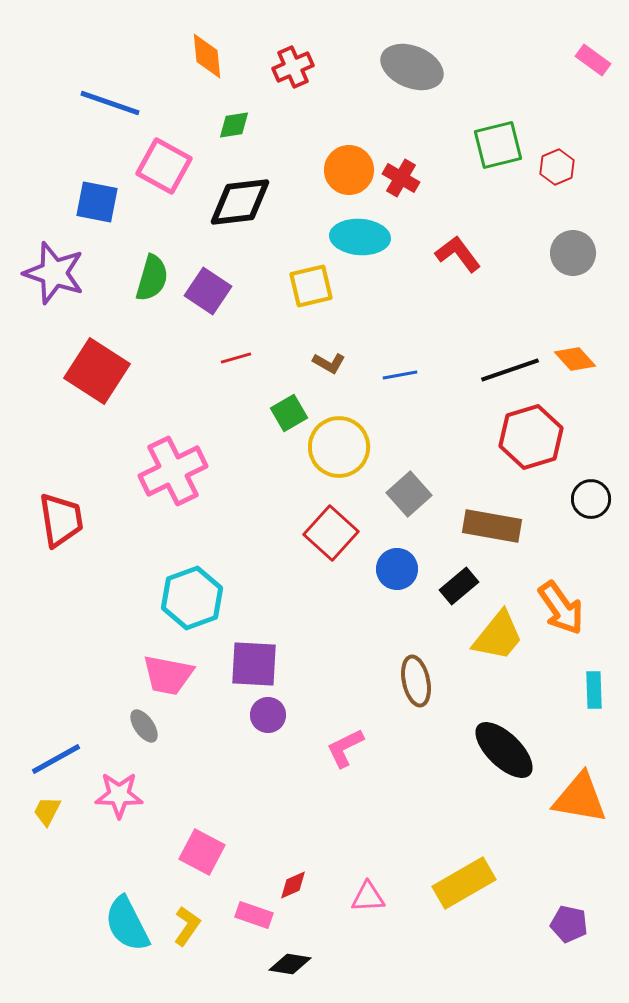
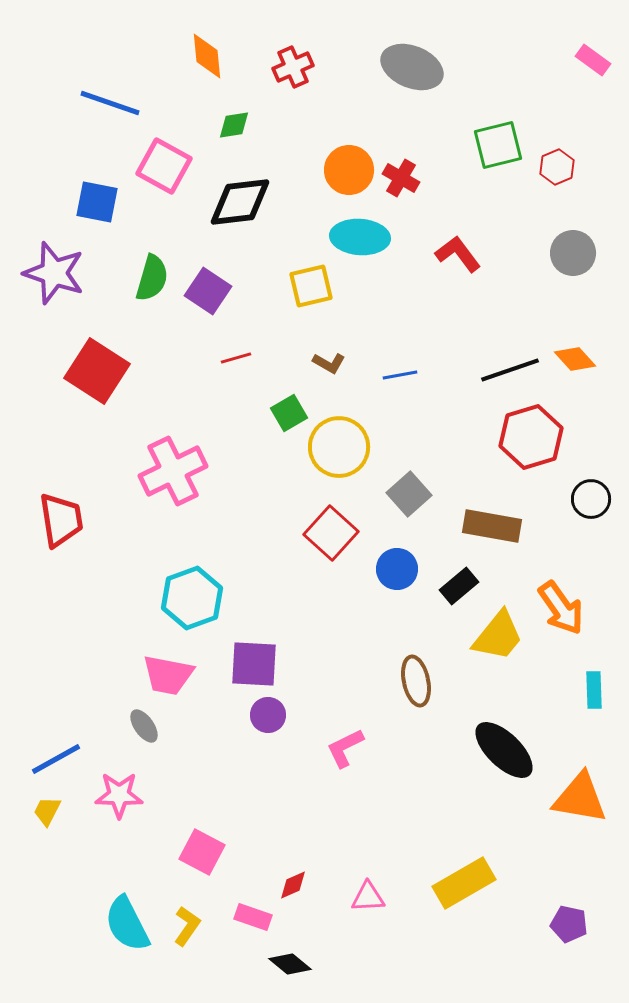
pink rectangle at (254, 915): moved 1 px left, 2 px down
black diamond at (290, 964): rotated 30 degrees clockwise
